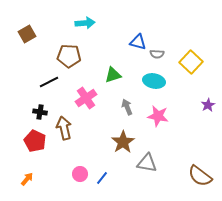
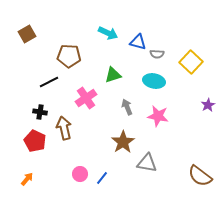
cyan arrow: moved 23 px right, 10 px down; rotated 30 degrees clockwise
